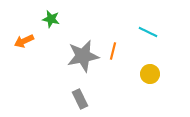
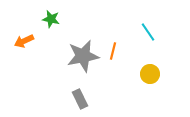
cyan line: rotated 30 degrees clockwise
